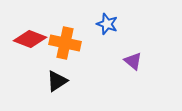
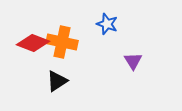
red diamond: moved 3 px right, 4 px down
orange cross: moved 3 px left, 1 px up
purple triangle: rotated 18 degrees clockwise
